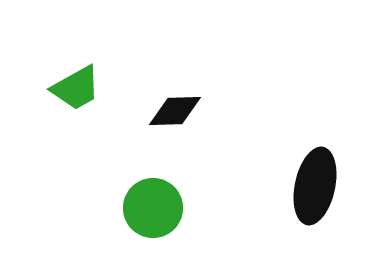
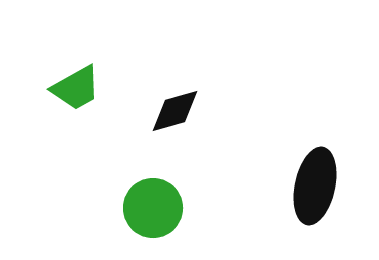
black diamond: rotated 14 degrees counterclockwise
